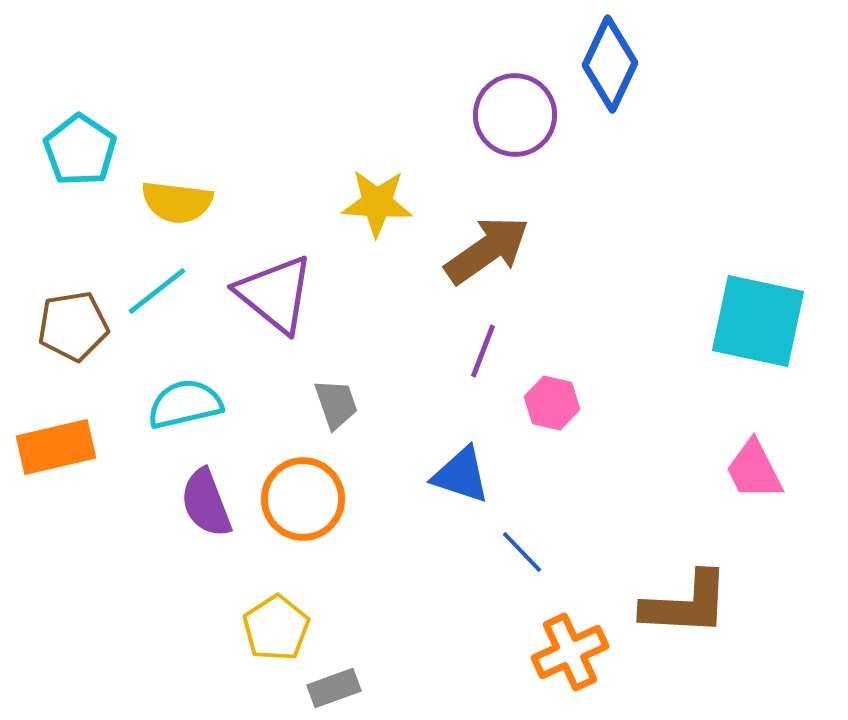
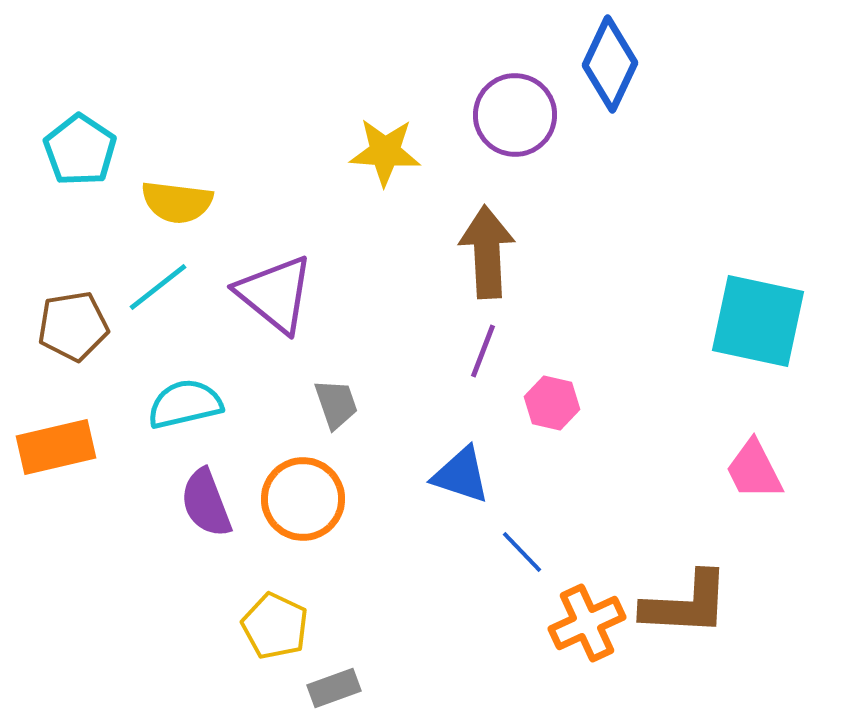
yellow star: moved 8 px right, 51 px up
brown arrow: moved 2 px down; rotated 58 degrees counterclockwise
cyan line: moved 1 px right, 4 px up
yellow pentagon: moved 1 px left, 2 px up; rotated 14 degrees counterclockwise
orange cross: moved 17 px right, 29 px up
